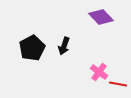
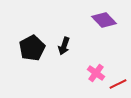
purple diamond: moved 3 px right, 3 px down
pink cross: moved 3 px left, 1 px down
red line: rotated 36 degrees counterclockwise
